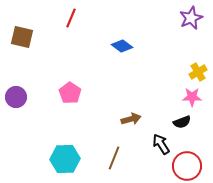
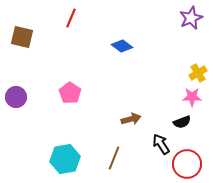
yellow cross: moved 1 px down
cyan hexagon: rotated 8 degrees counterclockwise
red circle: moved 2 px up
